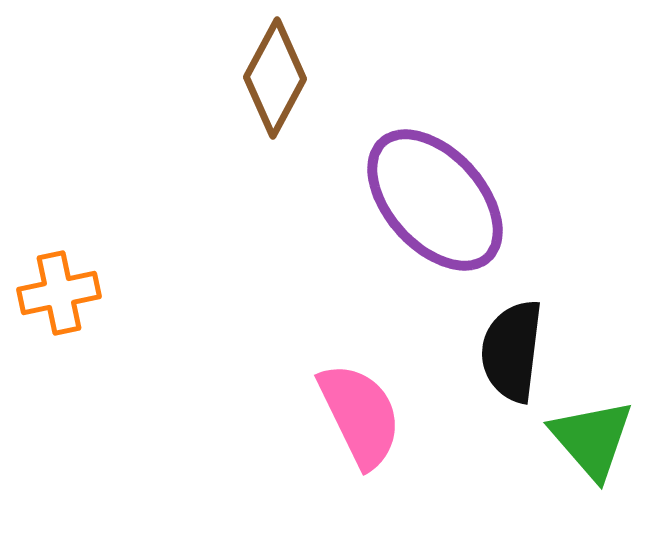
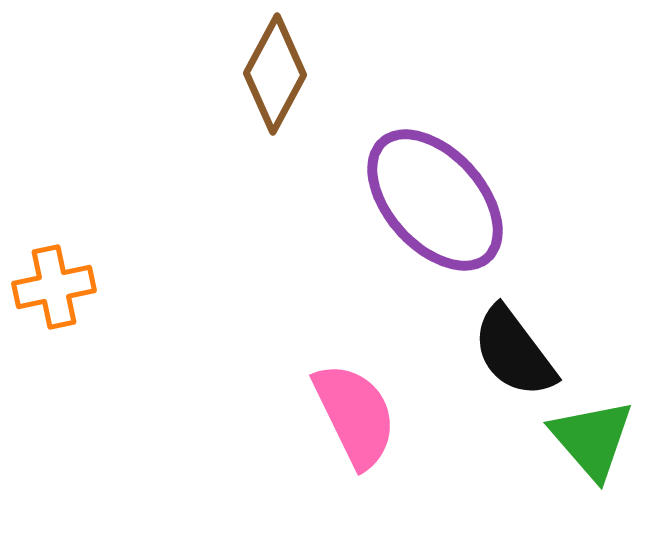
brown diamond: moved 4 px up
orange cross: moved 5 px left, 6 px up
black semicircle: moved 2 px right, 1 px down; rotated 44 degrees counterclockwise
pink semicircle: moved 5 px left
